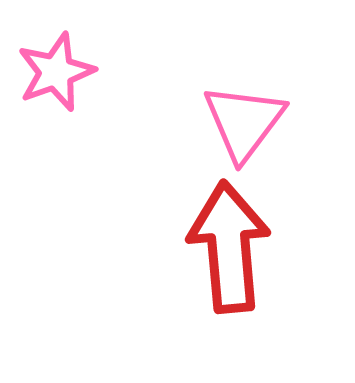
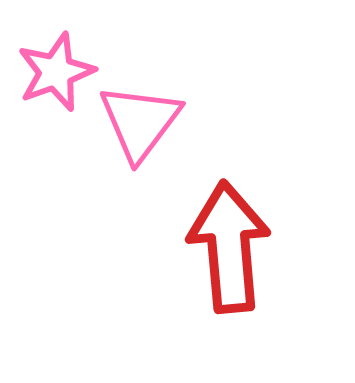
pink triangle: moved 104 px left
